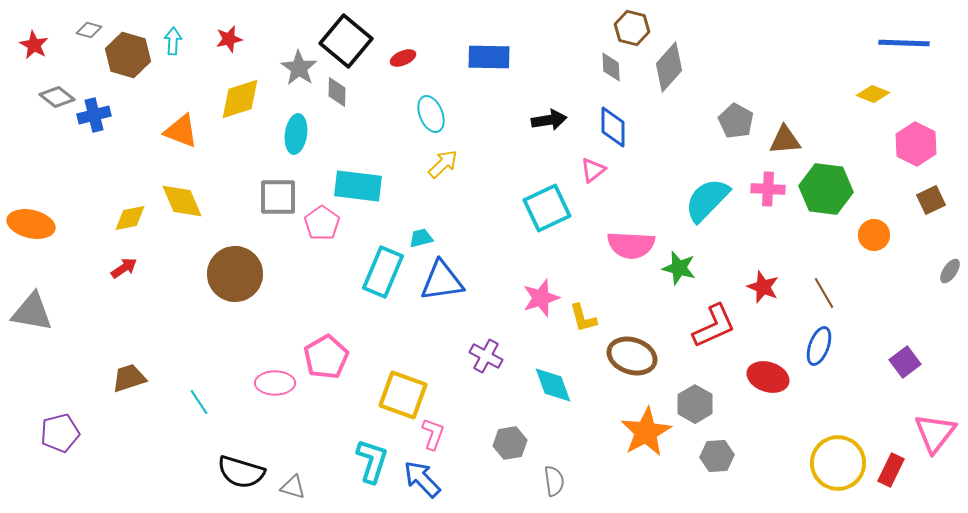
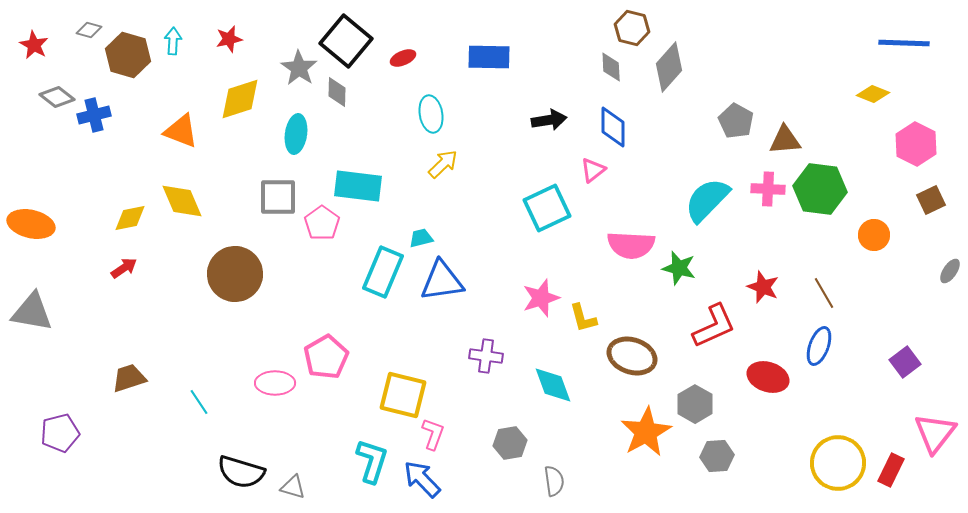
cyan ellipse at (431, 114): rotated 12 degrees clockwise
green hexagon at (826, 189): moved 6 px left
purple cross at (486, 356): rotated 20 degrees counterclockwise
yellow square at (403, 395): rotated 6 degrees counterclockwise
